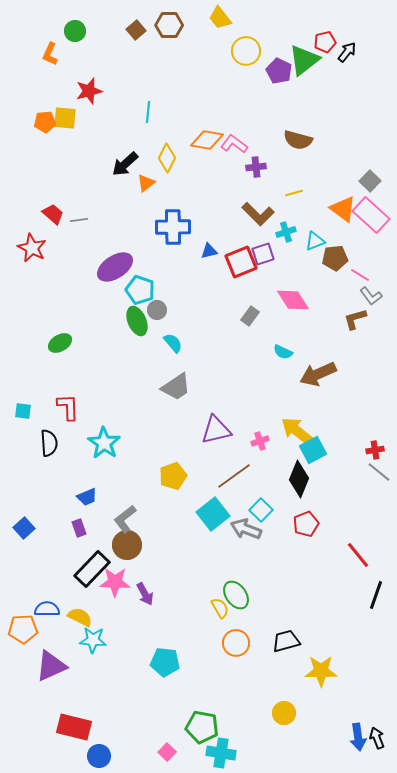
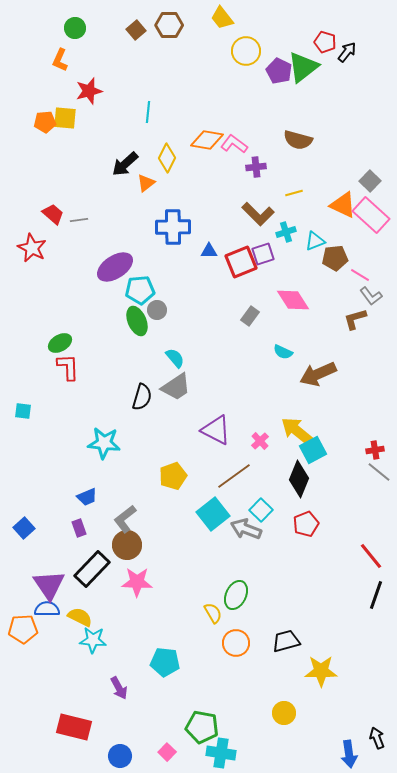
yellow trapezoid at (220, 18): moved 2 px right
green circle at (75, 31): moved 3 px up
red pentagon at (325, 42): rotated 30 degrees clockwise
orange L-shape at (50, 54): moved 10 px right, 6 px down
green triangle at (304, 60): moved 1 px left, 7 px down
orange triangle at (343, 209): moved 4 px up; rotated 12 degrees counterclockwise
blue triangle at (209, 251): rotated 12 degrees clockwise
cyan pentagon at (140, 290): rotated 24 degrees counterclockwise
cyan semicircle at (173, 343): moved 2 px right, 15 px down
red L-shape at (68, 407): moved 40 px up
purple triangle at (216, 430): rotated 40 degrees clockwise
pink cross at (260, 441): rotated 24 degrees counterclockwise
black semicircle at (49, 443): moved 93 px right, 46 px up; rotated 20 degrees clockwise
cyan star at (104, 443): rotated 28 degrees counterclockwise
red line at (358, 555): moved 13 px right, 1 px down
pink star at (115, 582): moved 22 px right
purple arrow at (145, 594): moved 26 px left, 94 px down
green ellipse at (236, 595): rotated 60 degrees clockwise
yellow semicircle at (220, 608): moved 7 px left, 5 px down
purple triangle at (51, 666): moved 2 px left, 81 px up; rotated 40 degrees counterclockwise
blue arrow at (358, 737): moved 9 px left, 17 px down
blue circle at (99, 756): moved 21 px right
